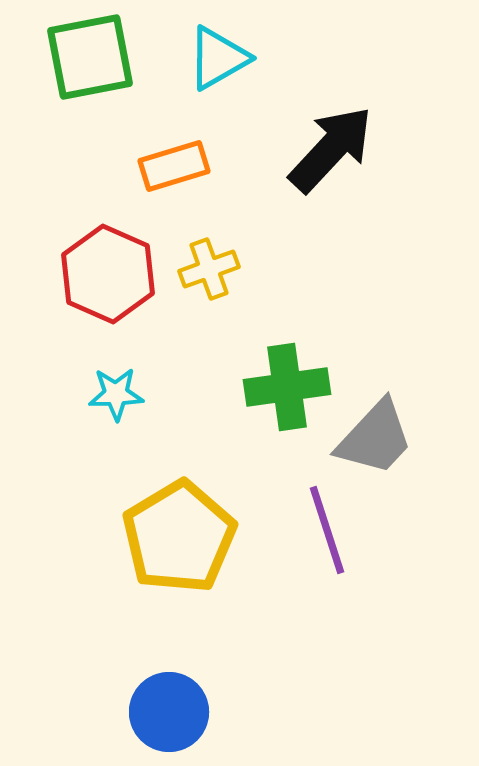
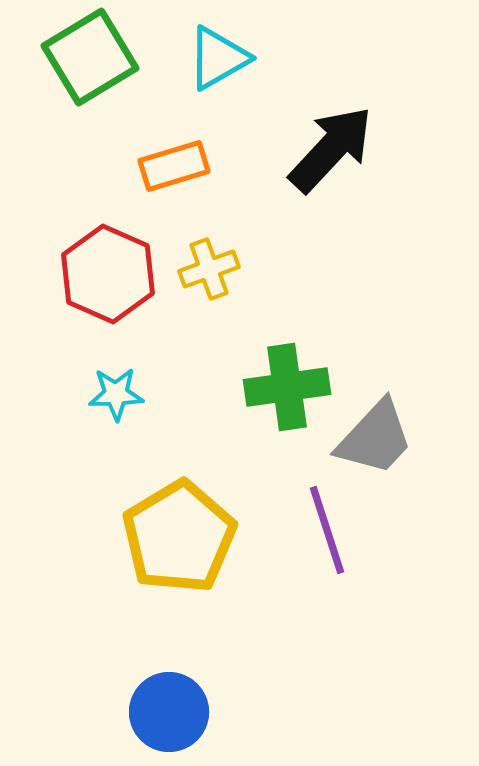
green square: rotated 20 degrees counterclockwise
